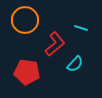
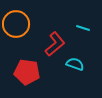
orange circle: moved 9 px left, 4 px down
cyan line: moved 2 px right
cyan semicircle: rotated 114 degrees counterclockwise
